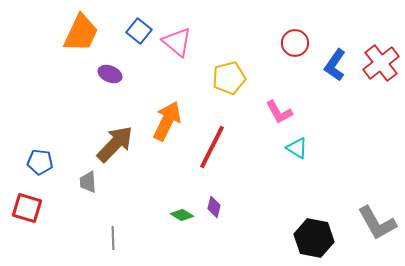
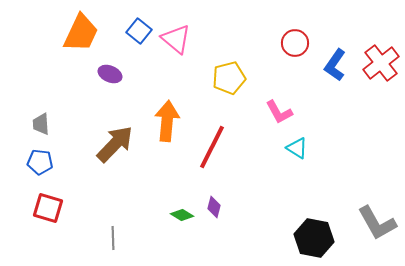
pink triangle: moved 1 px left, 3 px up
orange arrow: rotated 21 degrees counterclockwise
gray trapezoid: moved 47 px left, 58 px up
red square: moved 21 px right
